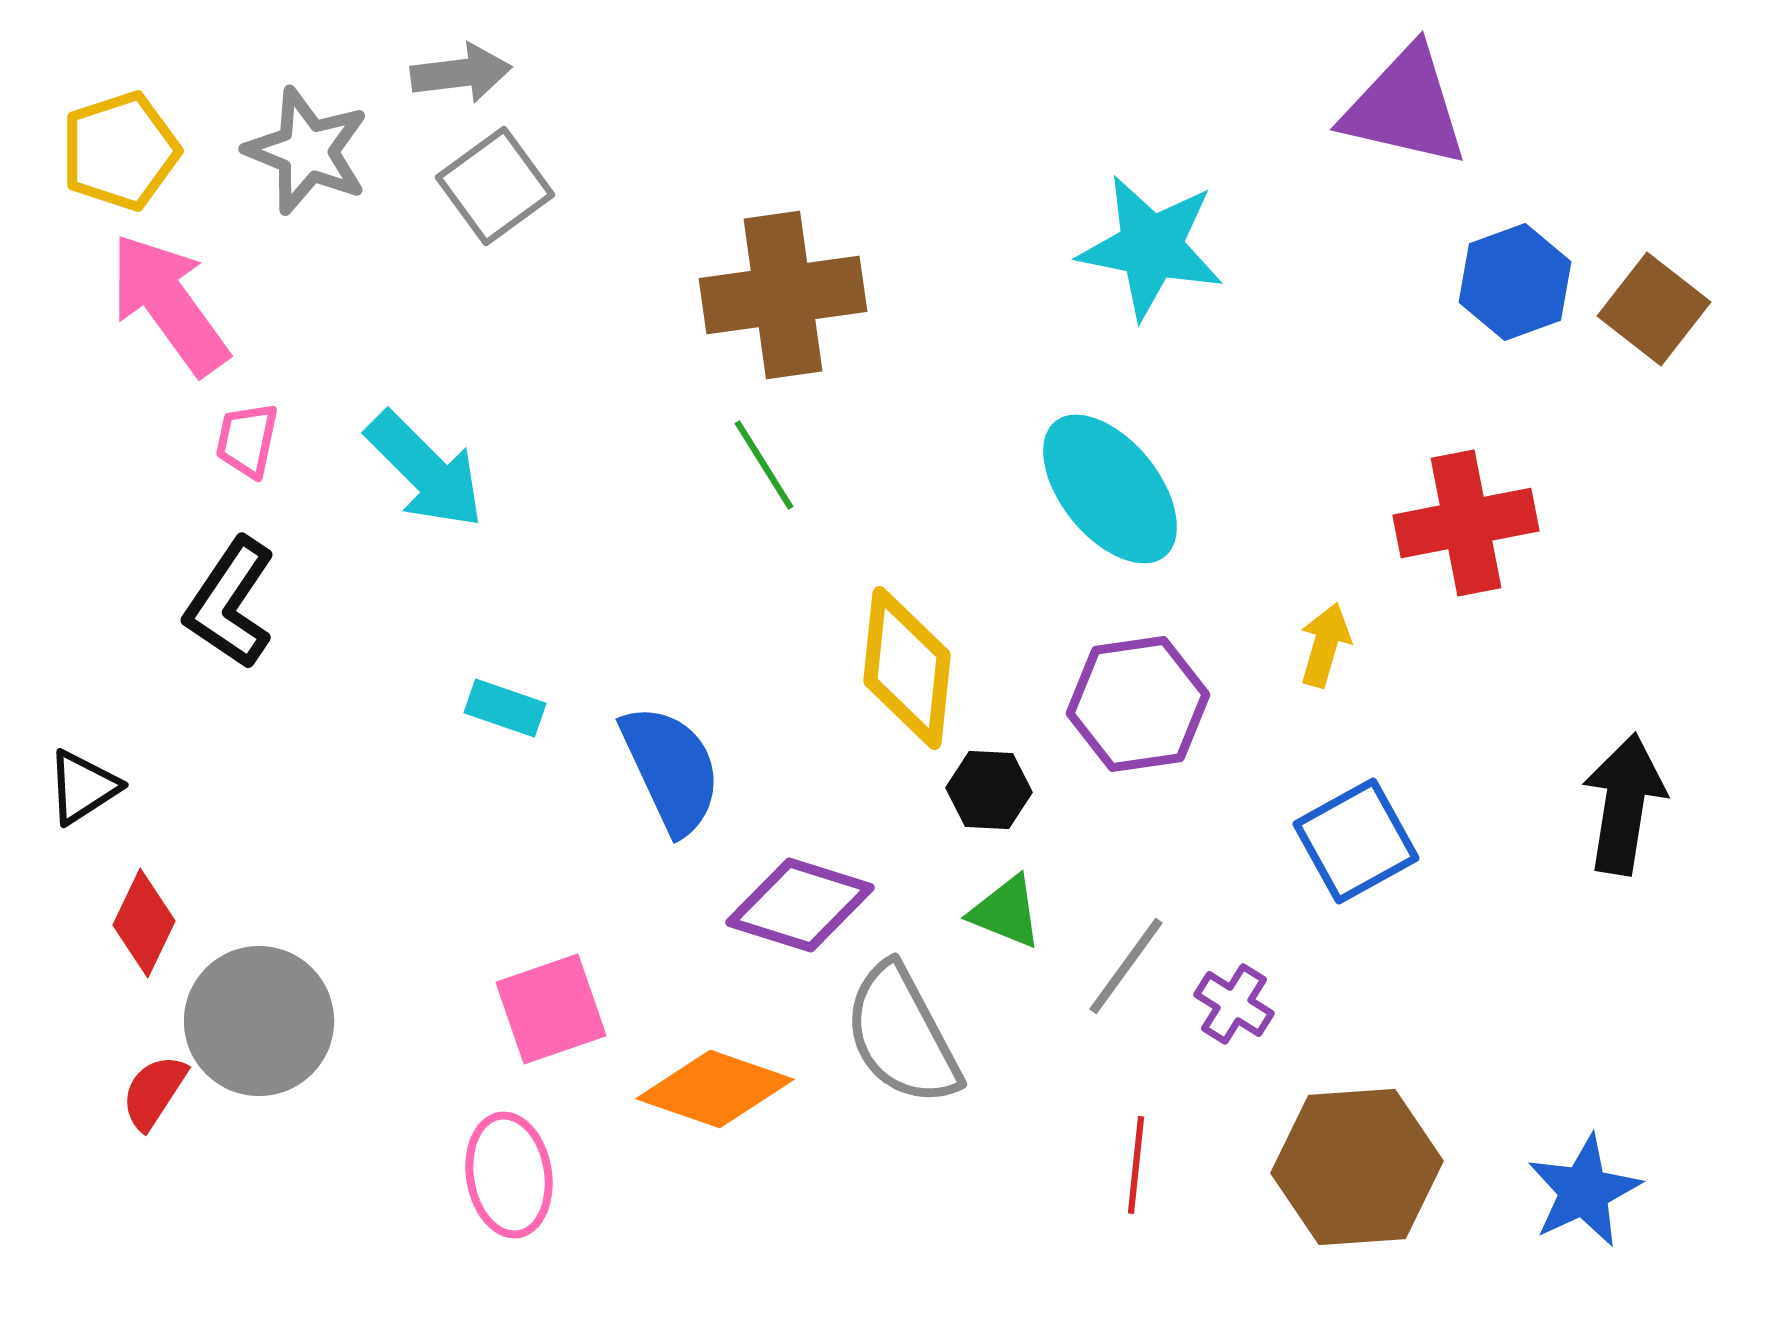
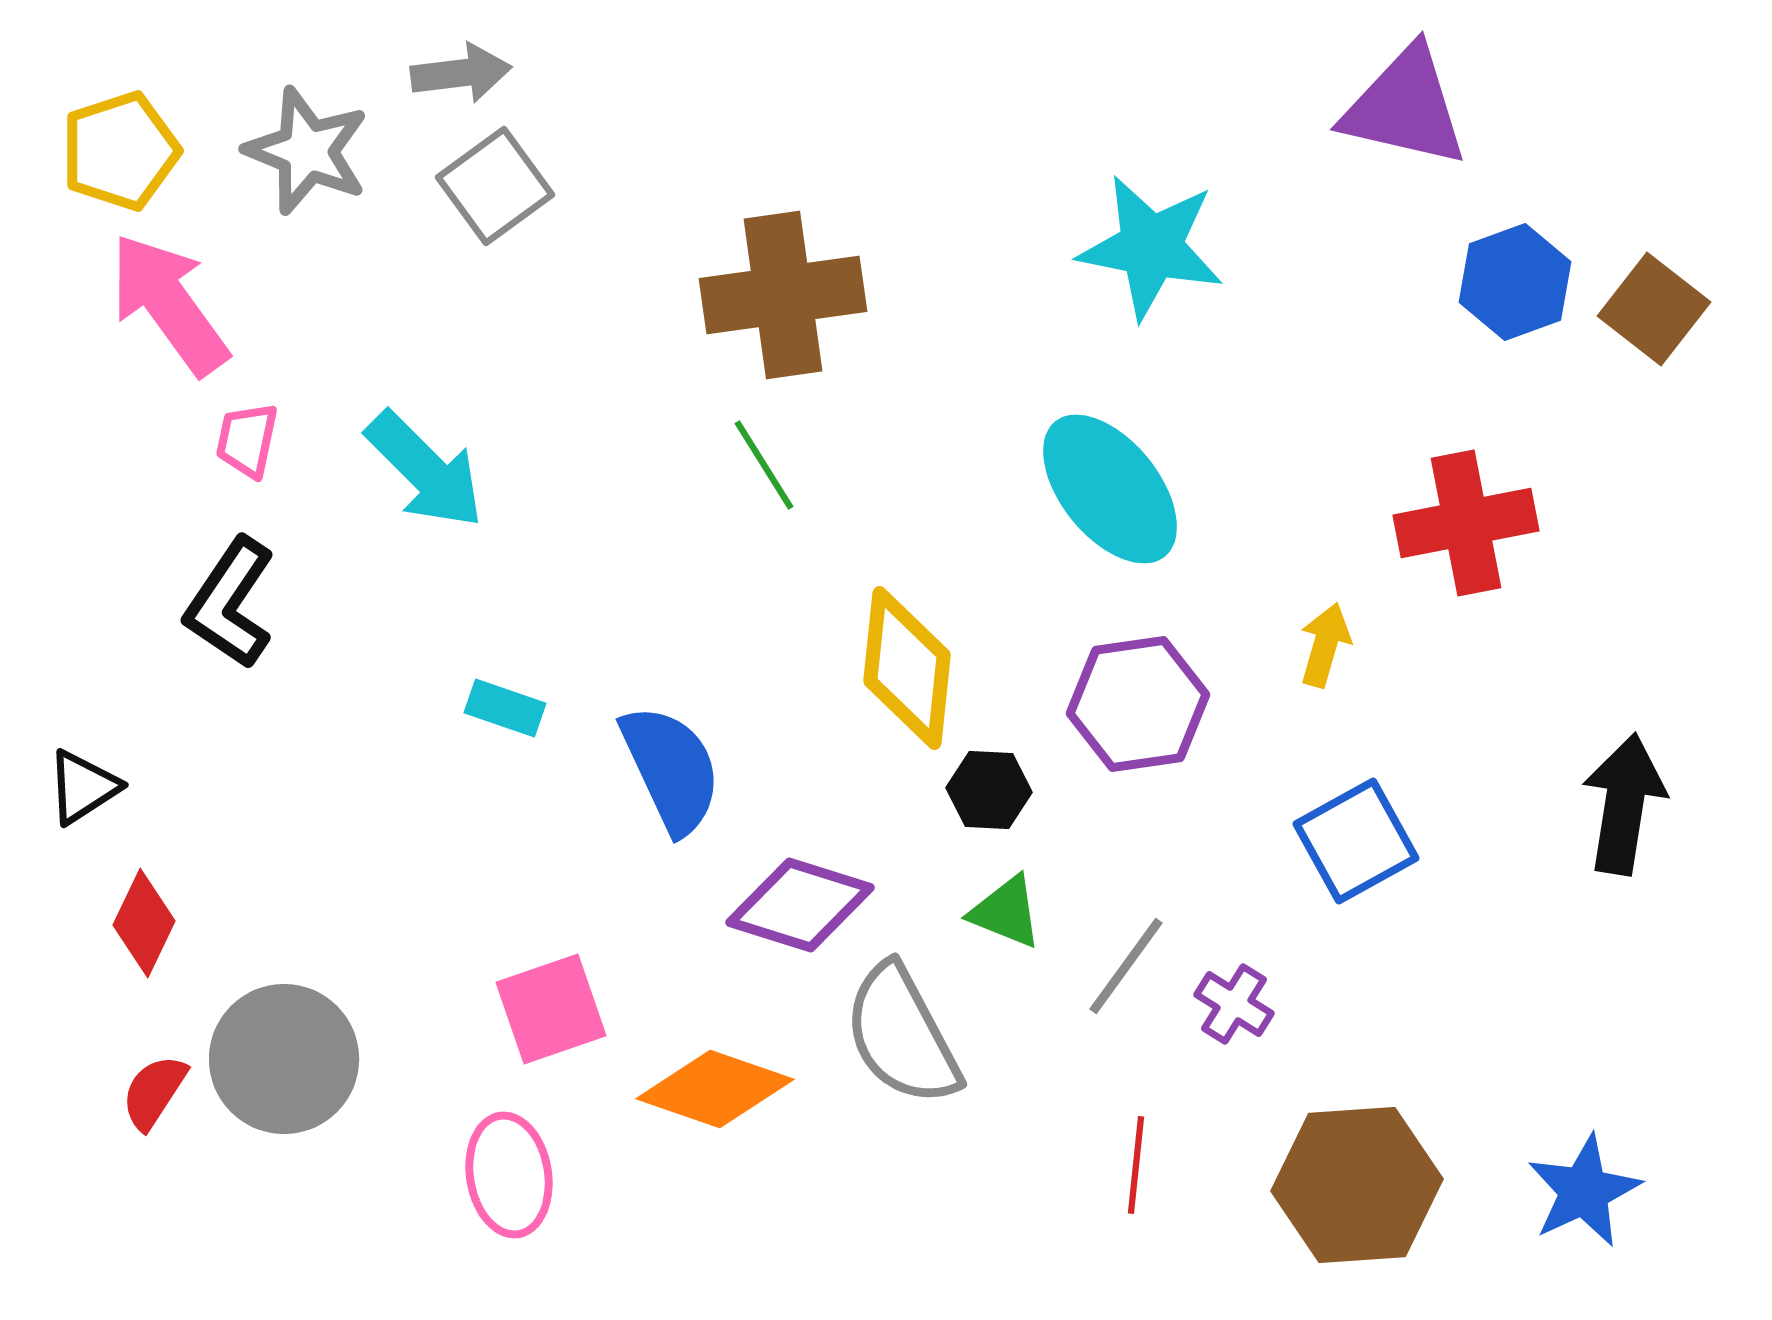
gray circle: moved 25 px right, 38 px down
brown hexagon: moved 18 px down
